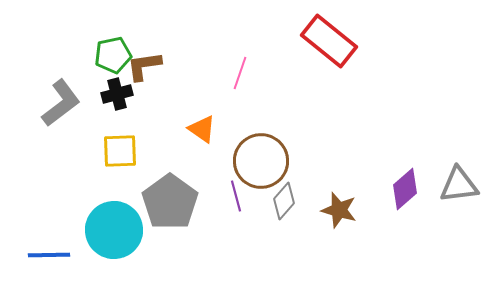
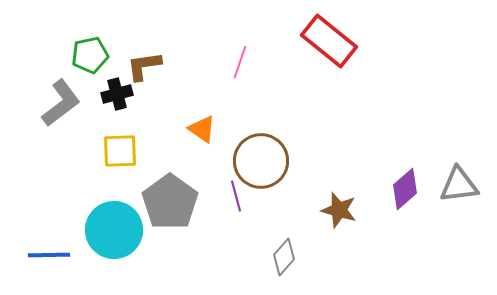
green pentagon: moved 23 px left
pink line: moved 11 px up
gray diamond: moved 56 px down
